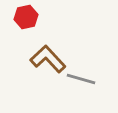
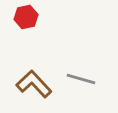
brown L-shape: moved 14 px left, 25 px down
